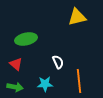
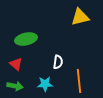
yellow triangle: moved 3 px right
white semicircle: rotated 32 degrees clockwise
green arrow: moved 1 px up
